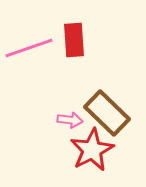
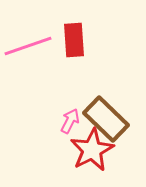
pink line: moved 1 px left, 2 px up
brown rectangle: moved 1 px left, 6 px down
pink arrow: moved 1 px down; rotated 70 degrees counterclockwise
